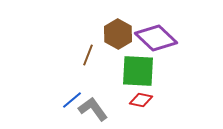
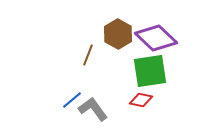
green square: moved 12 px right; rotated 12 degrees counterclockwise
